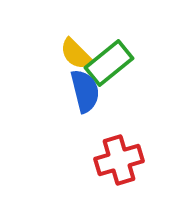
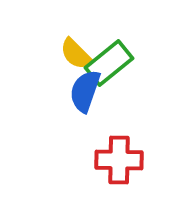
blue semicircle: rotated 147 degrees counterclockwise
red cross: rotated 18 degrees clockwise
